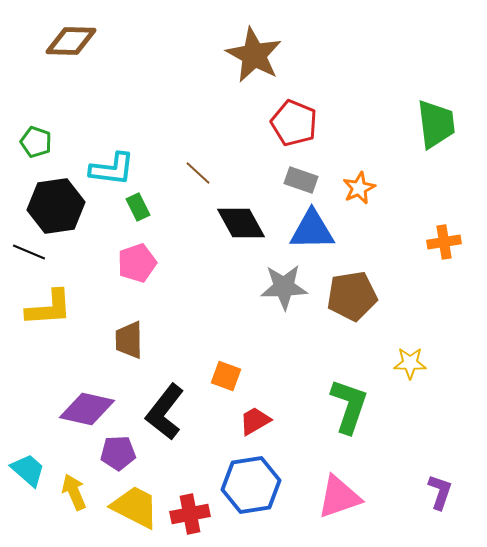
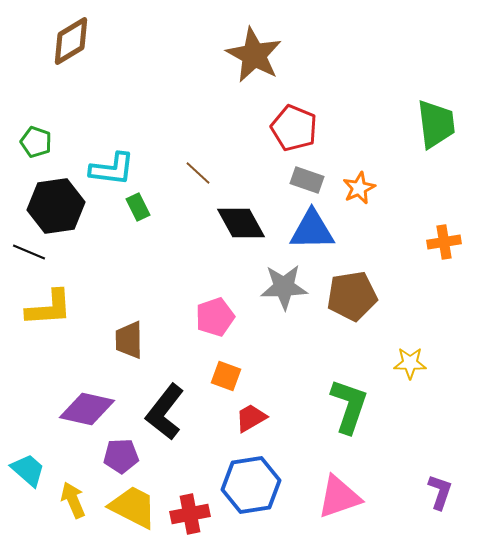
brown diamond: rotated 33 degrees counterclockwise
red pentagon: moved 5 px down
gray rectangle: moved 6 px right
pink pentagon: moved 78 px right, 54 px down
red trapezoid: moved 4 px left, 3 px up
purple pentagon: moved 3 px right, 3 px down
yellow arrow: moved 1 px left, 8 px down
yellow trapezoid: moved 2 px left
